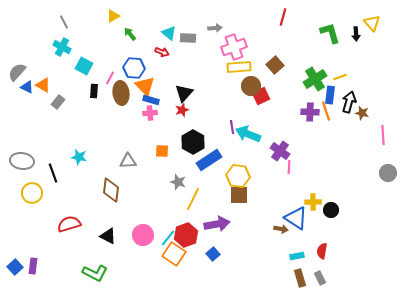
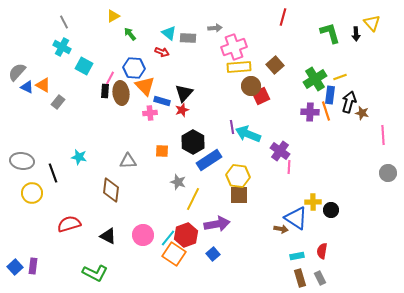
black rectangle at (94, 91): moved 11 px right
blue rectangle at (151, 100): moved 11 px right, 1 px down
